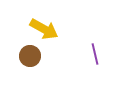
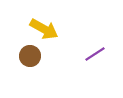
purple line: rotated 70 degrees clockwise
